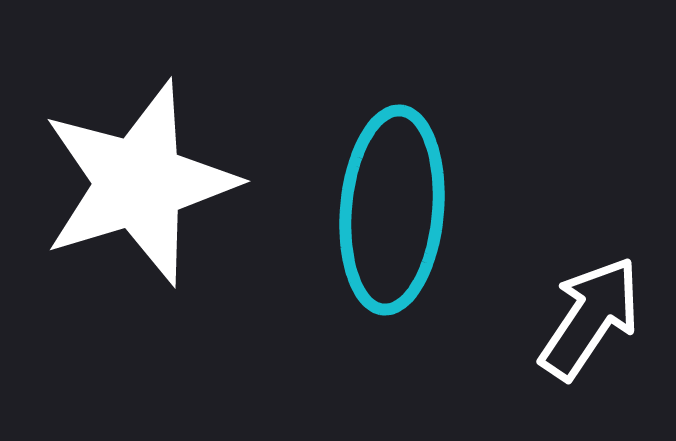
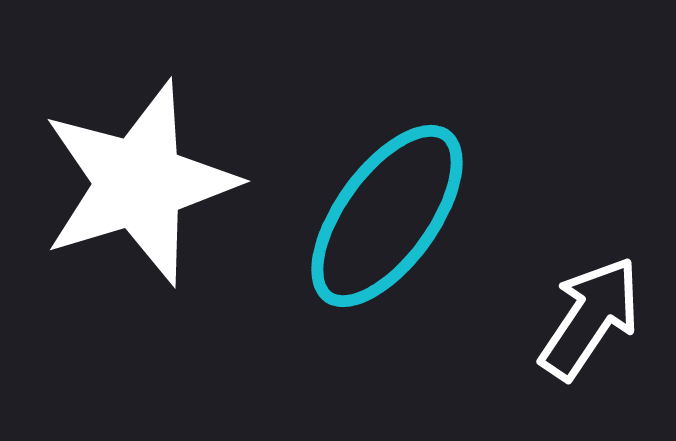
cyan ellipse: moved 5 px left, 6 px down; rotated 31 degrees clockwise
